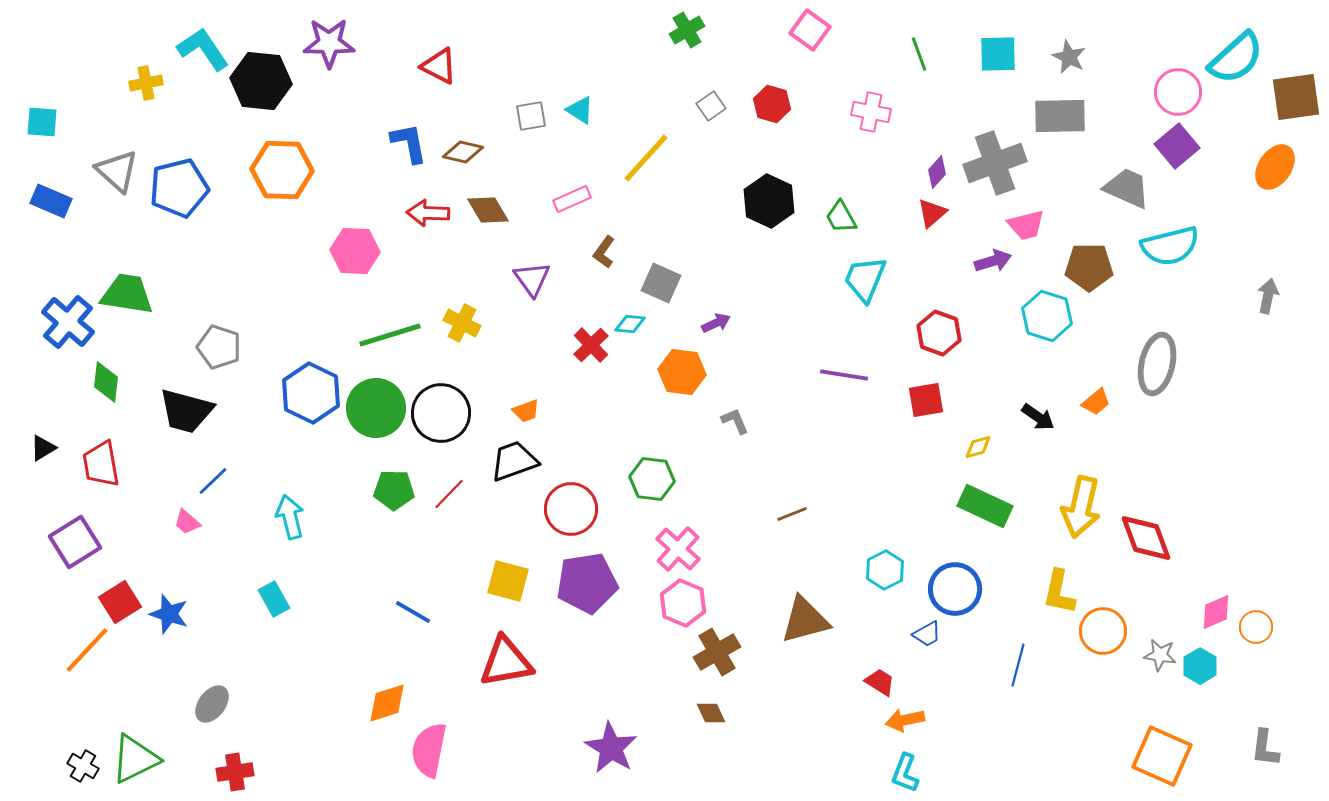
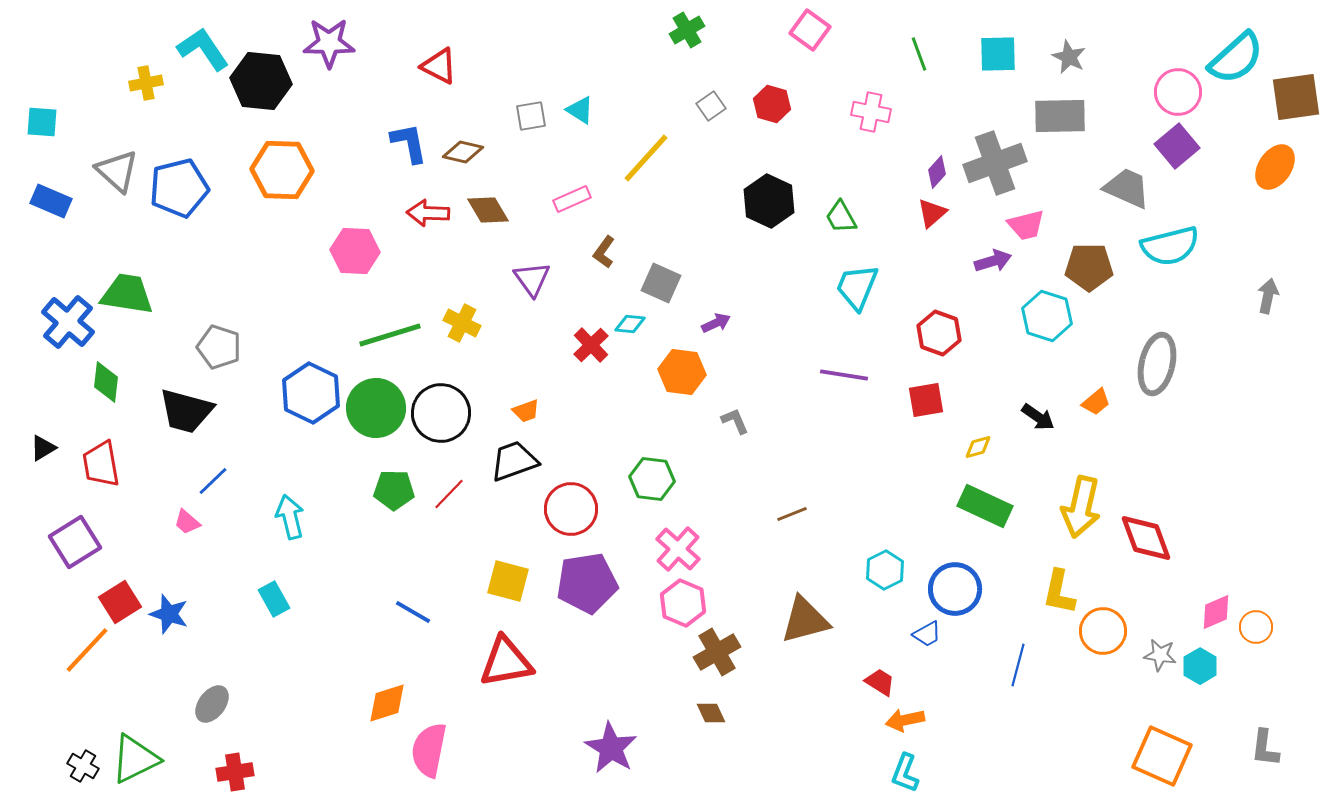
cyan trapezoid at (865, 279): moved 8 px left, 8 px down
